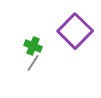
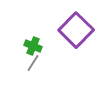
purple square: moved 1 px right, 1 px up
